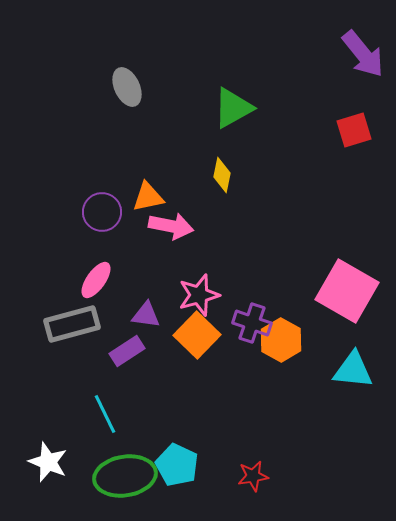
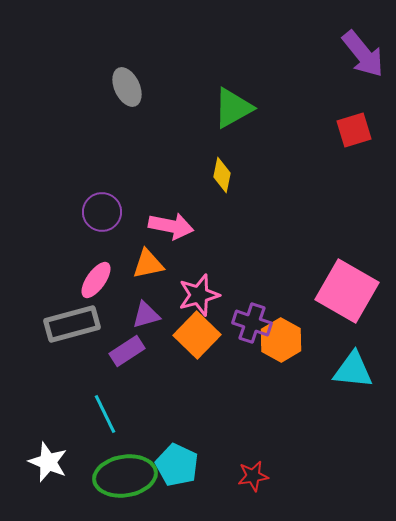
orange triangle: moved 67 px down
purple triangle: rotated 24 degrees counterclockwise
